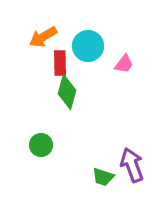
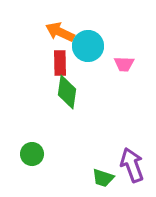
orange arrow: moved 17 px right, 5 px up; rotated 56 degrees clockwise
pink trapezoid: rotated 55 degrees clockwise
green diamond: rotated 8 degrees counterclockwise
green circle: moved 9 px left, 9 px down
green trapezoid: moved 1 px down
